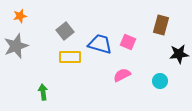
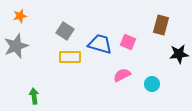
gray square: rotated 18 degrees counterclockwise
cyan circle: moved 8 px left, 3 px down
green arrow: moved 9 px left, 4 px down
